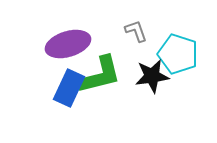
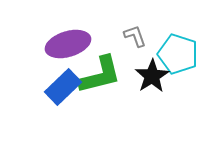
gray L-shape: moved 1 px left, 5 px down
black star: rotated 24 degrees counterclockwise
blue rectangle: moved 6 px left, 1 px up; rotated 21 degrees clockwise
